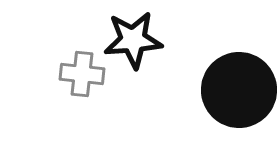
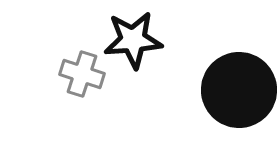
gray cross: rotated 12 degrees clockwise
